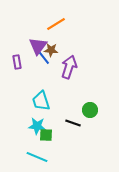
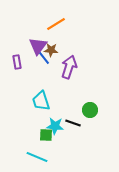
cyan star: moved 18 px right
